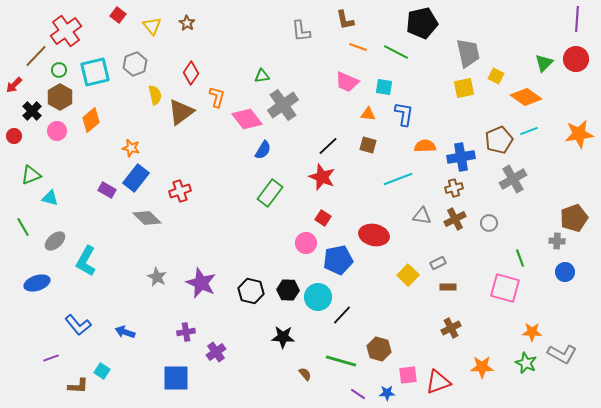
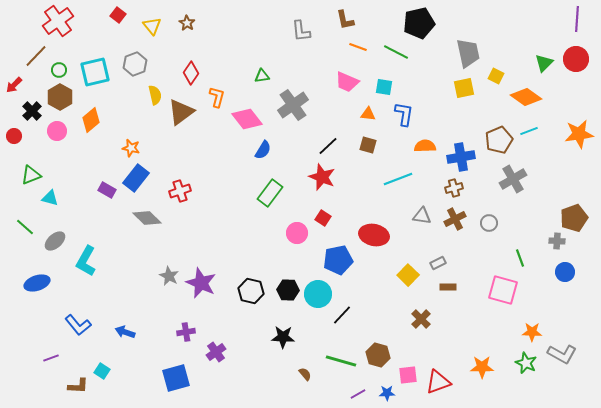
black pentagon at (422, 23): moved 3 px left
red cross at (66, 31): moved 8 px left, 10 px up
gray cross at (283, 105): moved 10 px right
green line at (23, 227): moved 2 px right; rotated 18 degrees counterclockwise
pink circle at (306, 243): moved 9 px left, 10 px up
gray star at (157, 277): moved 12 px right, 1 px up
pink square at (505, 288): moved 2 px left, 2 px down
cyan circle at (318, 297): moved 3 px up
brown cross at (451, 328): moved 30 px left, 9 px up; rotated 18 degrees counterclockwise
brown hexagon at (379, 349): moved 1 px left, 6 px down
blue square at (176, 378): rotated 16 degrees counterclockwise
purple line at (358, 394): rotated 63 degrees counterclockwise
